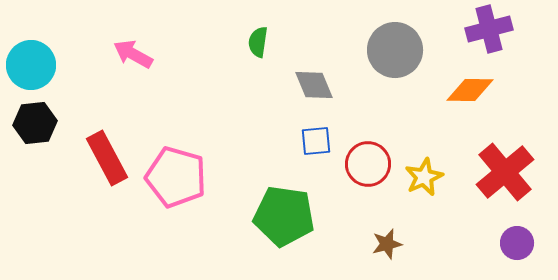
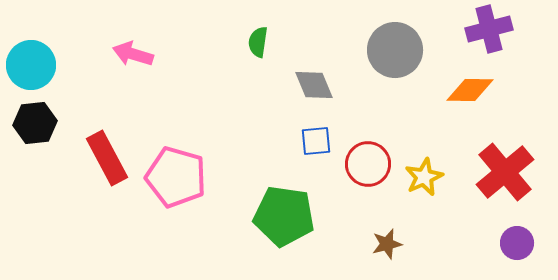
pink arrow: rotated 12 degrees counterclockwise
